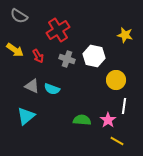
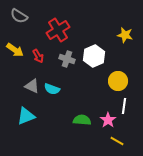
white hexagon: rotated 25 degrees clockwise
yellow circle: moved 2 px right, 1 px down
cyan triangle: rotated 18 degrees clockwise
